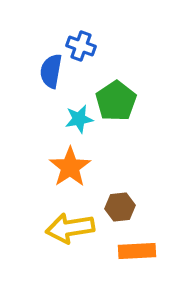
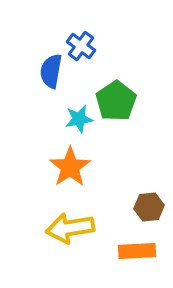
blue cross: rotated 16 degrees clockwise
brown hexagon: moved 29 px right
